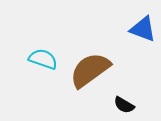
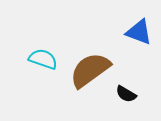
blue triangle: moved 4 px left, 3 px down
black semicircle: moved 2 px right, 11 px up
